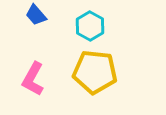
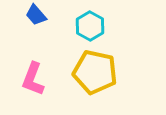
yellow pentagon: rotated 6 degrees clockwise
pink L-shape: rotated 8 degrees counterclockwise
